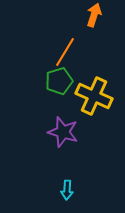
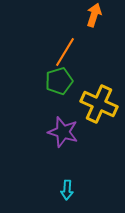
yellow cross: moved 5 px right, 8 px down
